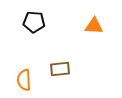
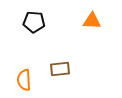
orange triangle: moved 2 px left, 5 px up
